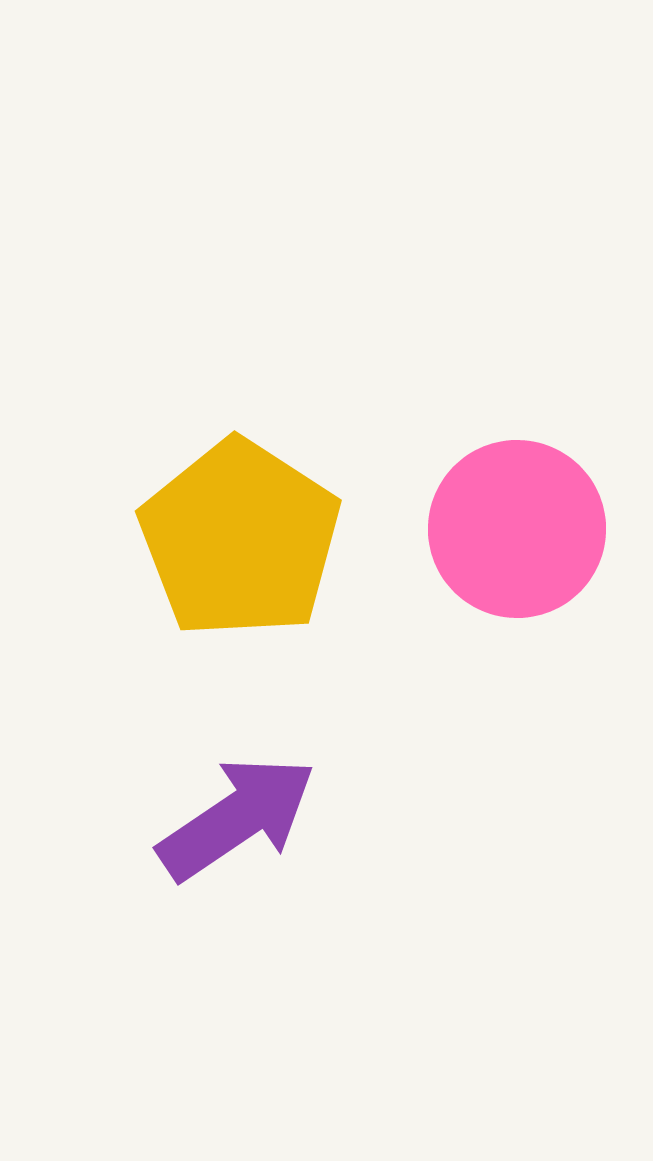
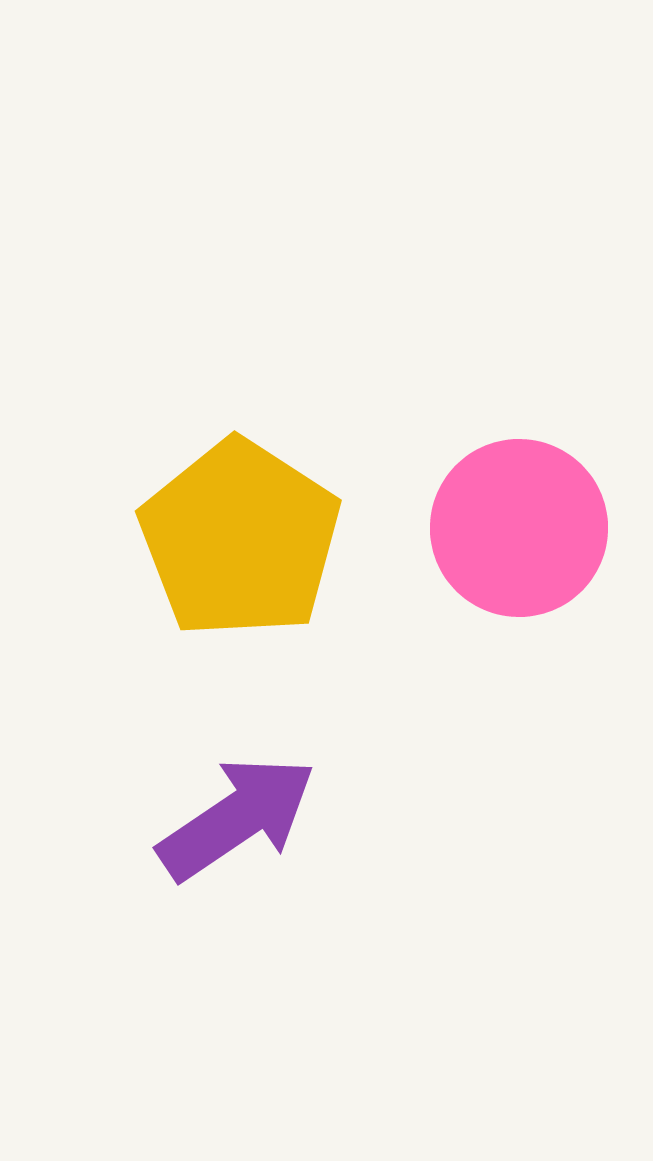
pink circle: moved 2 px right, 1 px up
